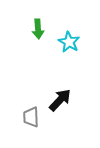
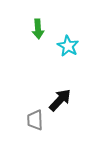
cyan star: moved 1 px left, 4 px down
gray trapezoid: moved 4 px right, 3 px down
